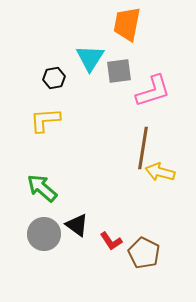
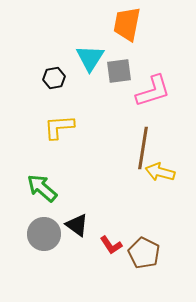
yellow L-shape: moved 14 px right, 7 px down
red L-shape: moved 4 px down
